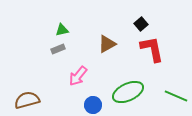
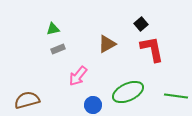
green triangle: moved 9 px left, 1 px up
green line: rotated 15 degrees counterclockwise
